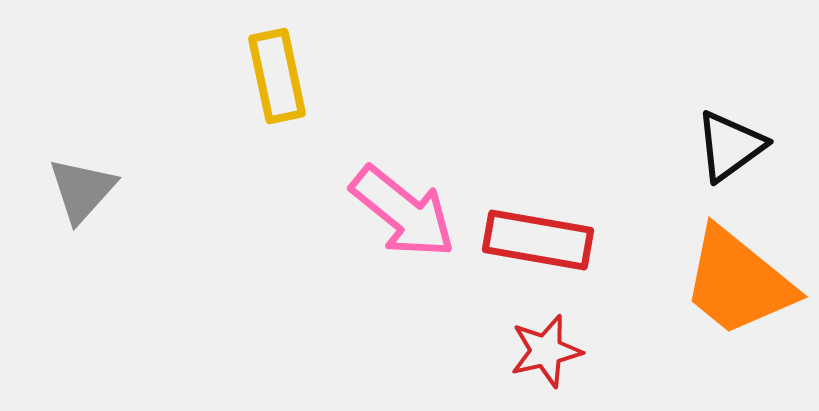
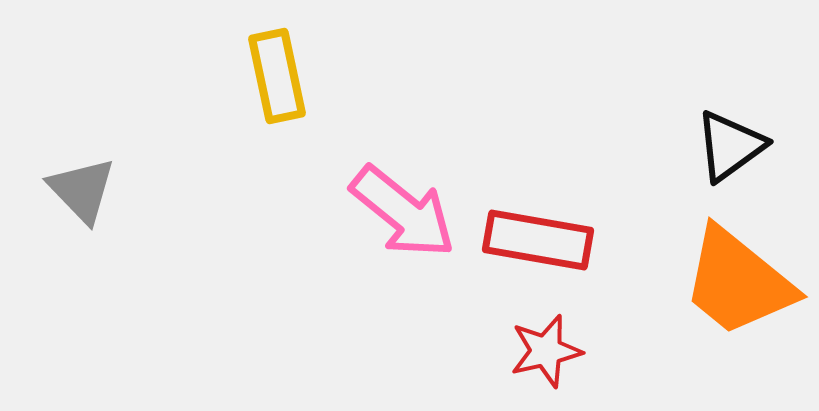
gray triangle: rotated 26 degrees counterclockwise
